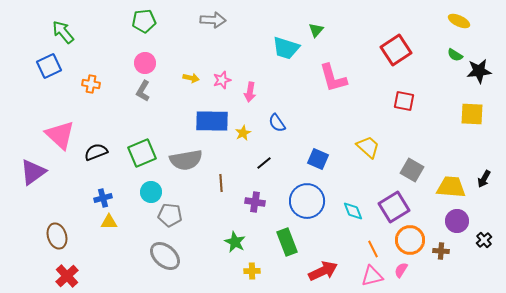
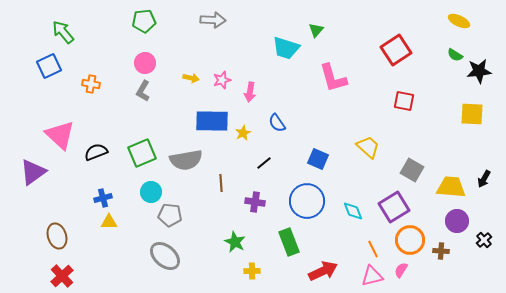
green rectangle at (287, 242): moved 2 px right
red cross at (67, 276): moved 5 px left
